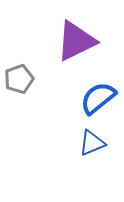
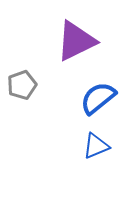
gray pentagon: moved 3 px right, 6 px down
blue triangle: moved 4 px right, 3 px down
